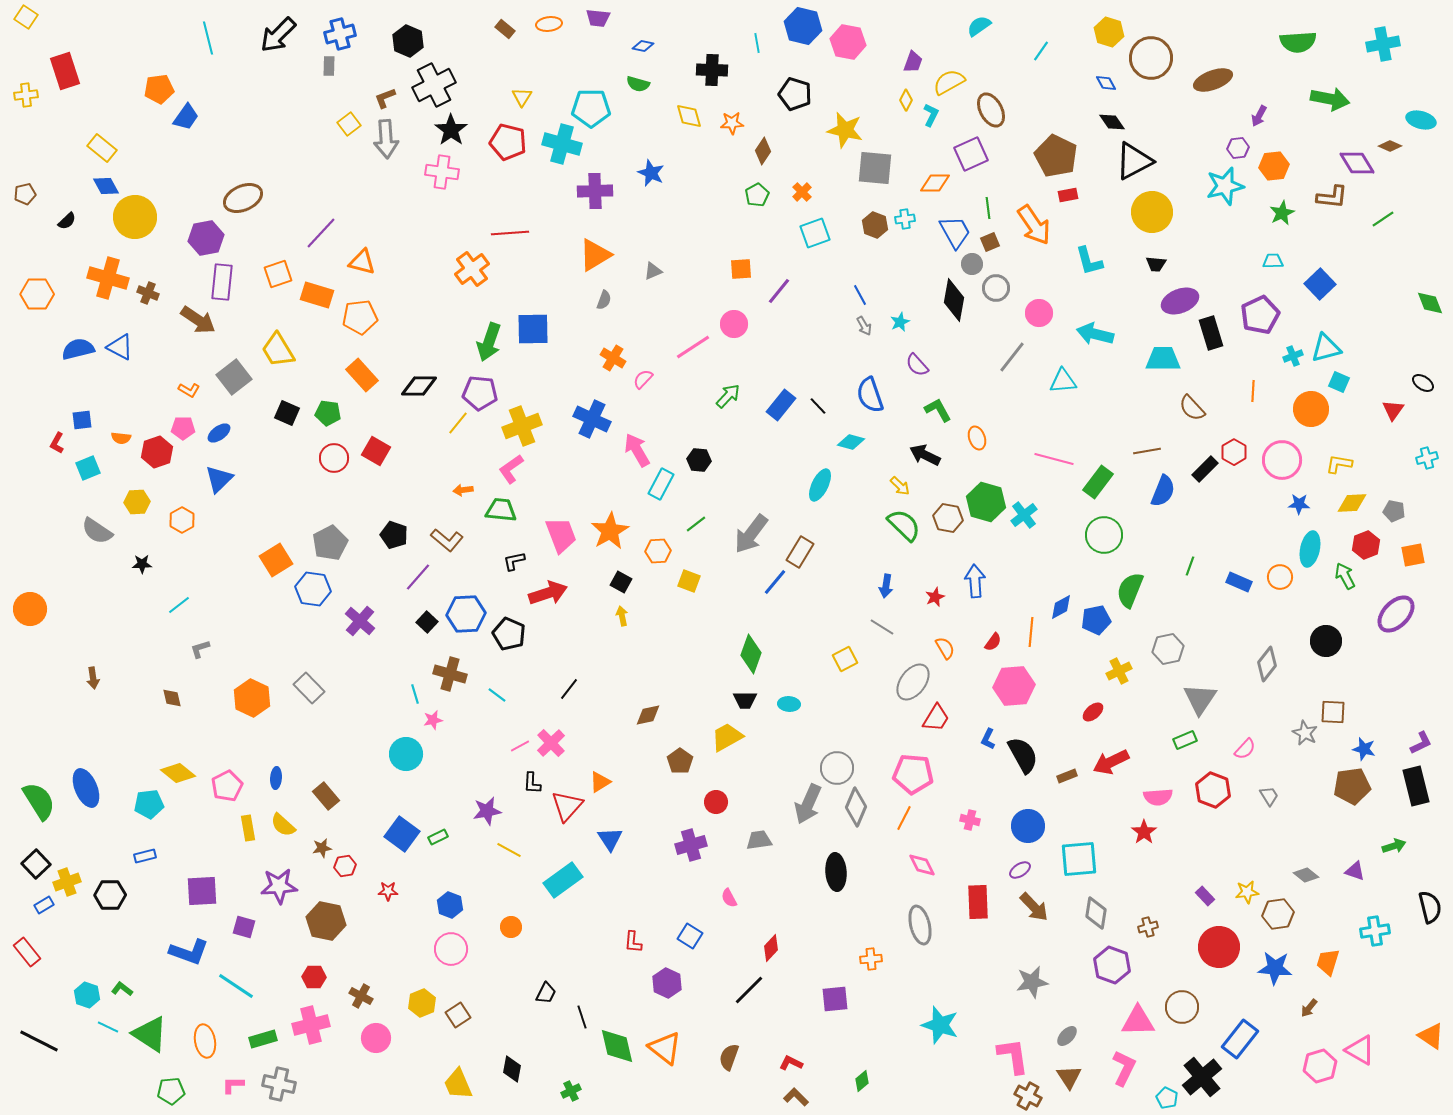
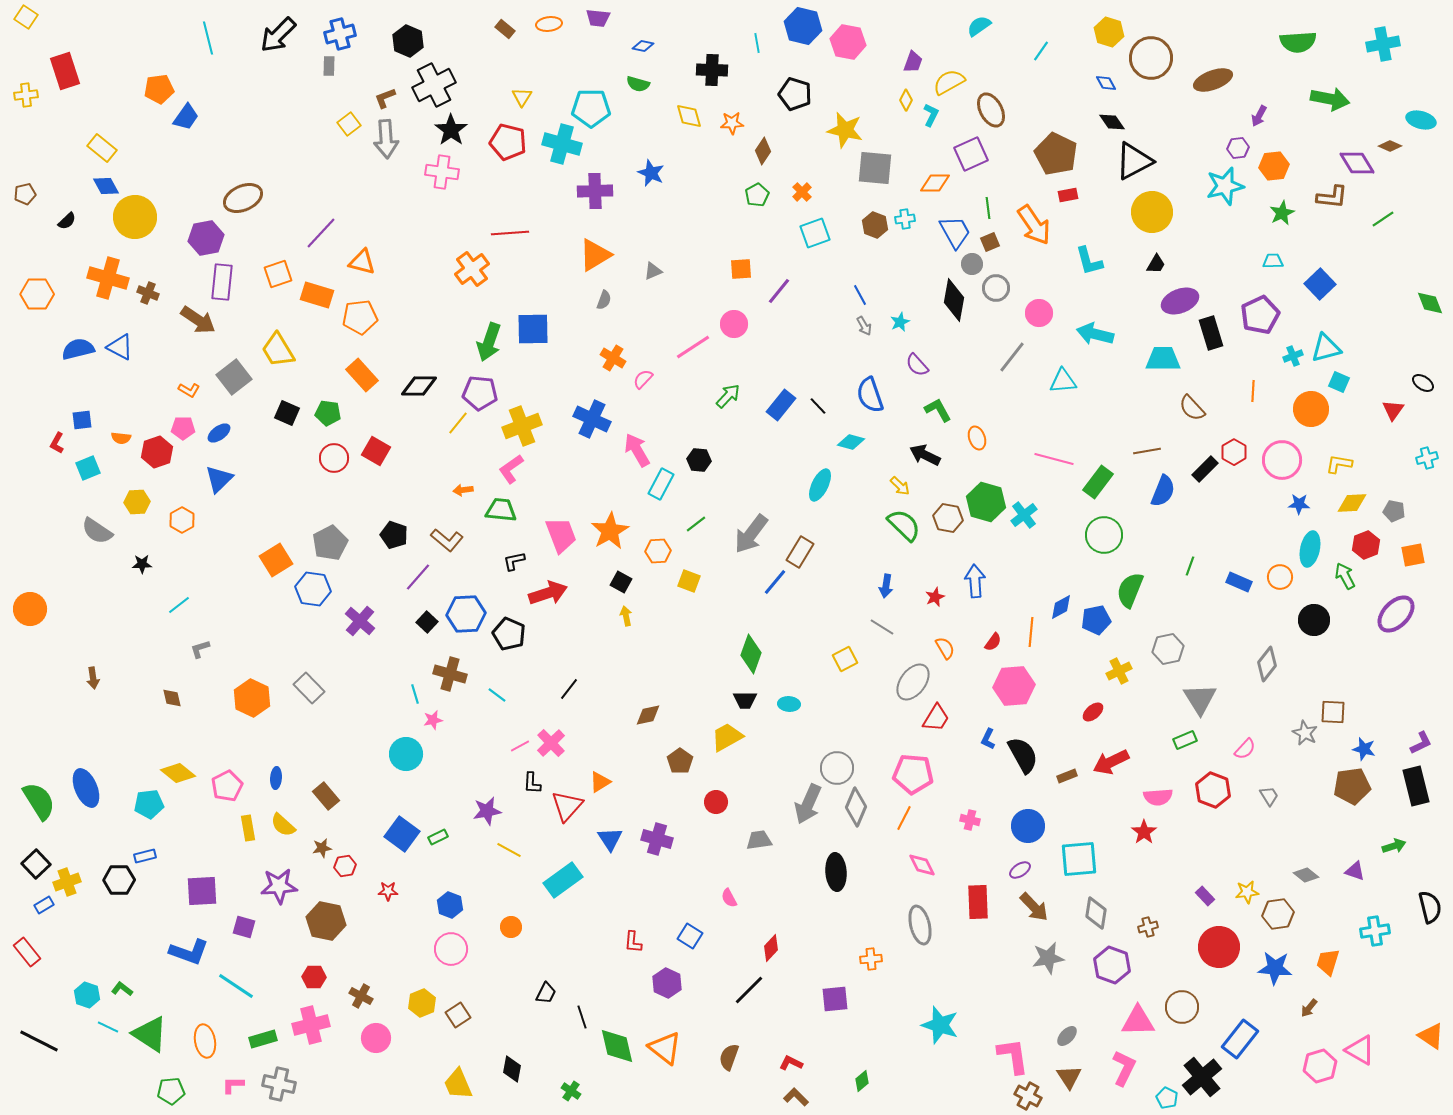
brown pentagon at (1056, 156): moved 2 px up
black trapezoid at (1156, 264): rotated 65 degrees counterclockwise
yellow arrow at (622, 616): moved 4 px right
black circle at (1326, 641): moved 12 px left, 21 px up
gray triangle at (1200, 699): rotated 6 degrees counterclockwise
purple cross at (691, 845): moved 34 px left, 6 px up; rotated 32 degrees clockwise
black hexagon at (110, 895): moved 9 px right, 15 px up
gray star at (1032, 982): moved 16 px right, 24 px up
green cross at (571, 1091): rotated 30 degrees counterclockwise
